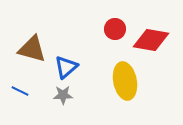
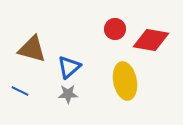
blue triangle: moved 3 px right
gray star: moved 5 px right, 1 px up
